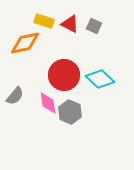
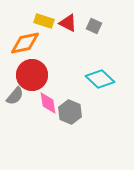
red triangle: moved 2 px left, 1 px up
red circle: moved 32 px left
